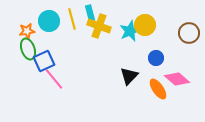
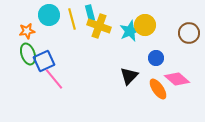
cyan circle: moved 6 px up
green ellipse: moved 5 px down
